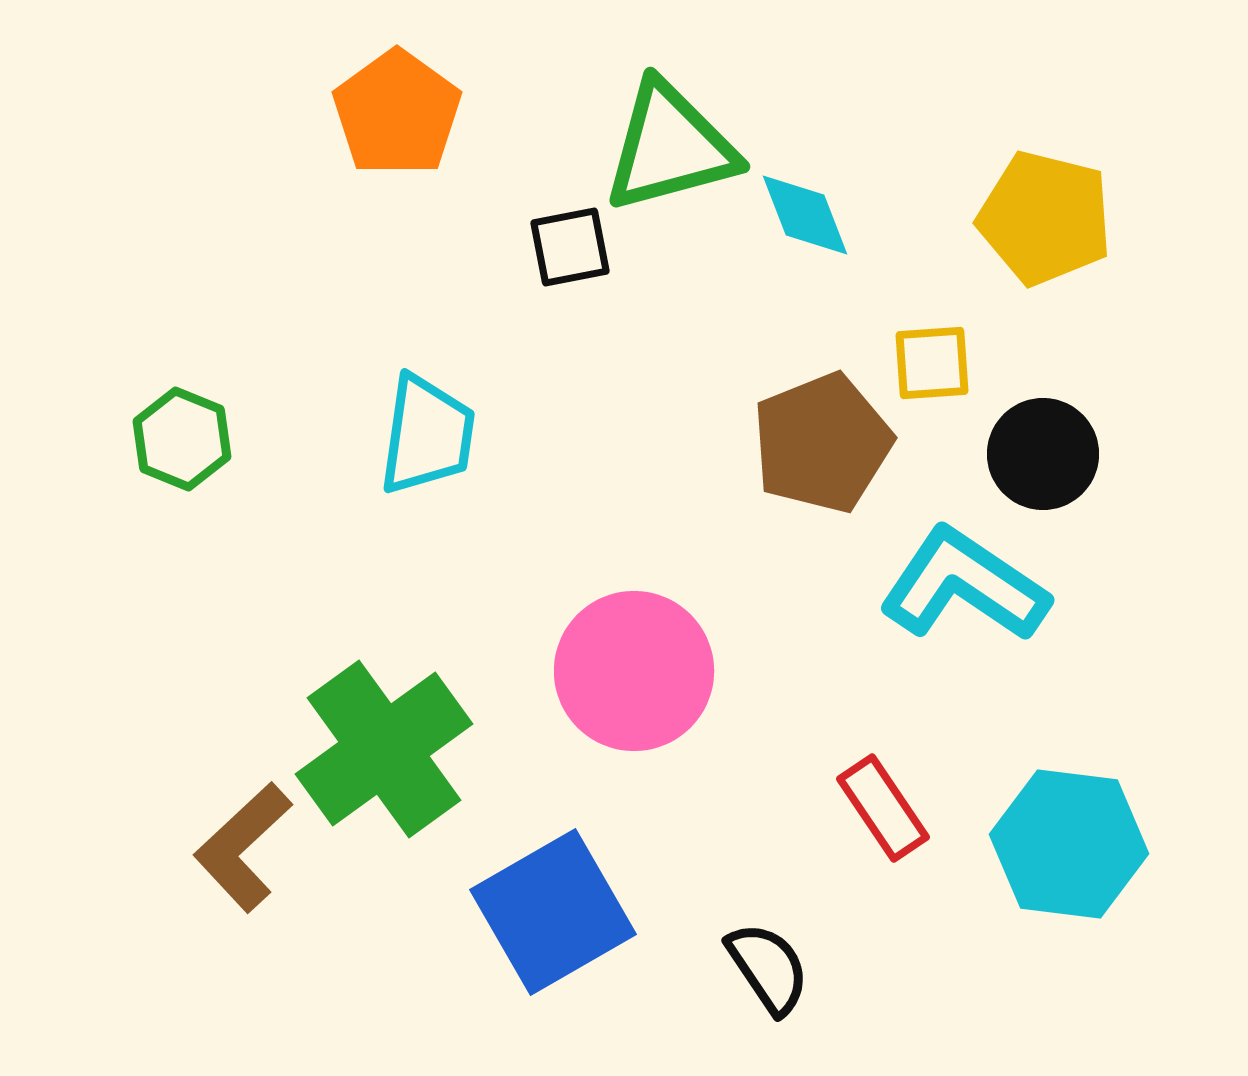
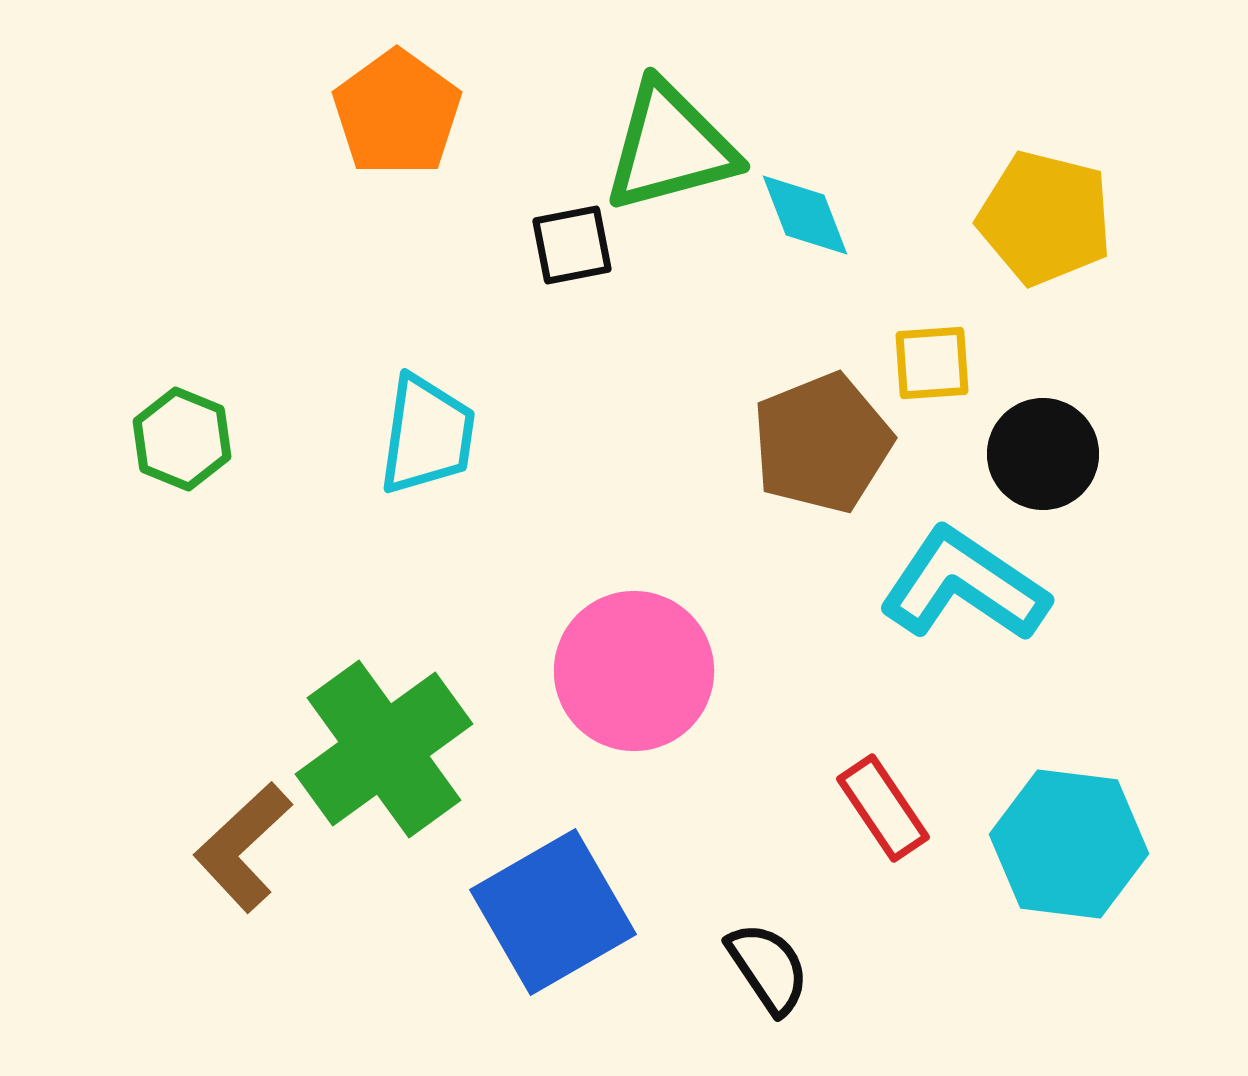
black square: moved 2 px right, 2 px up
